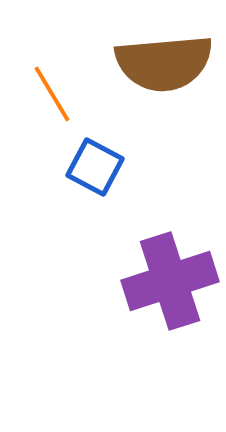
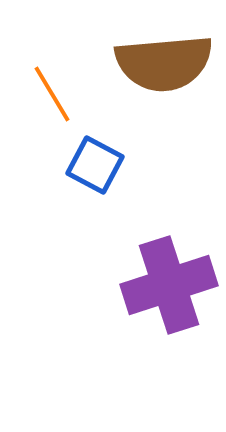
blue square: moved 2 px up
purple cross: moved 1 px left, 4 px down
